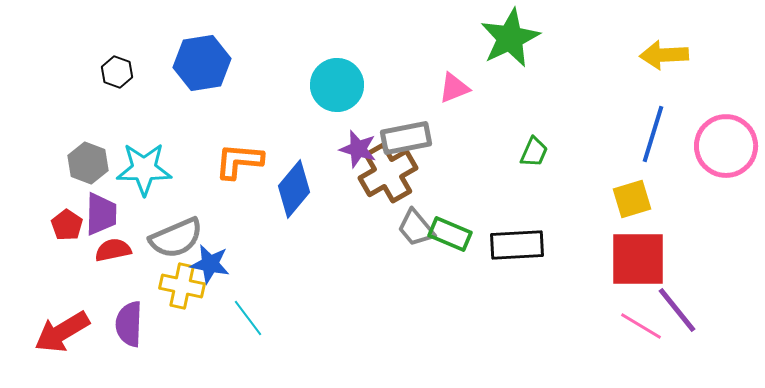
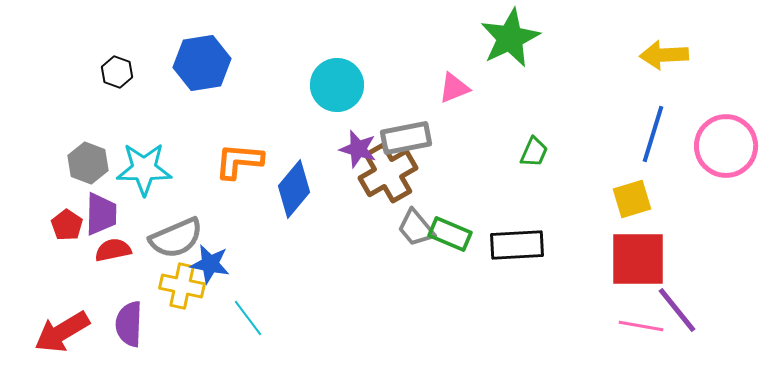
pink line: rotated 21 degrees counterclockwise
